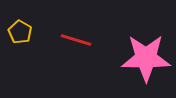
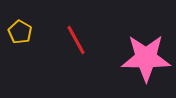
red line: rotated 44 degrees clockwise
